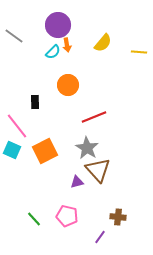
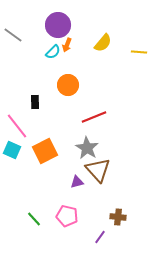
gray line: moved 1 px left, 1 px up
orange arrow: rotated 32 degrees clockwise
